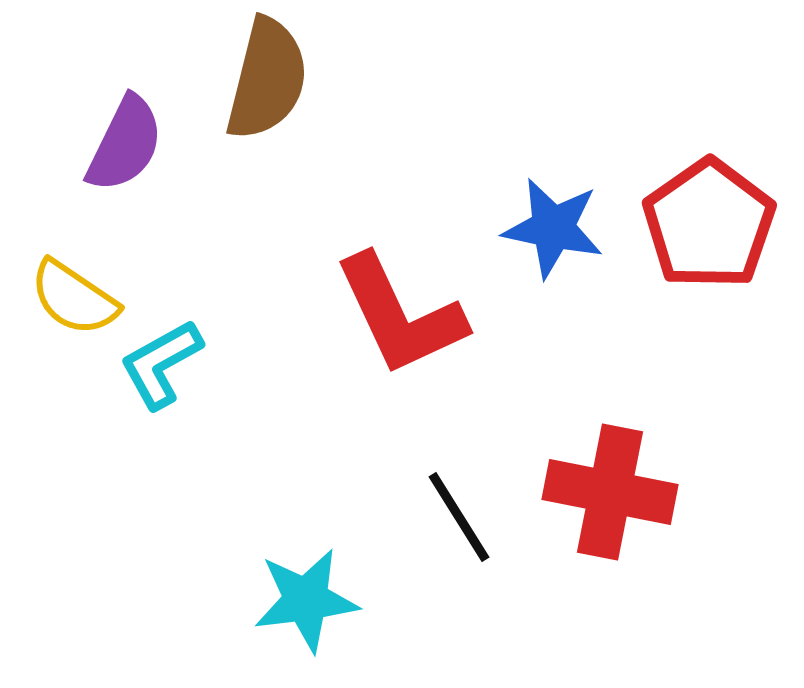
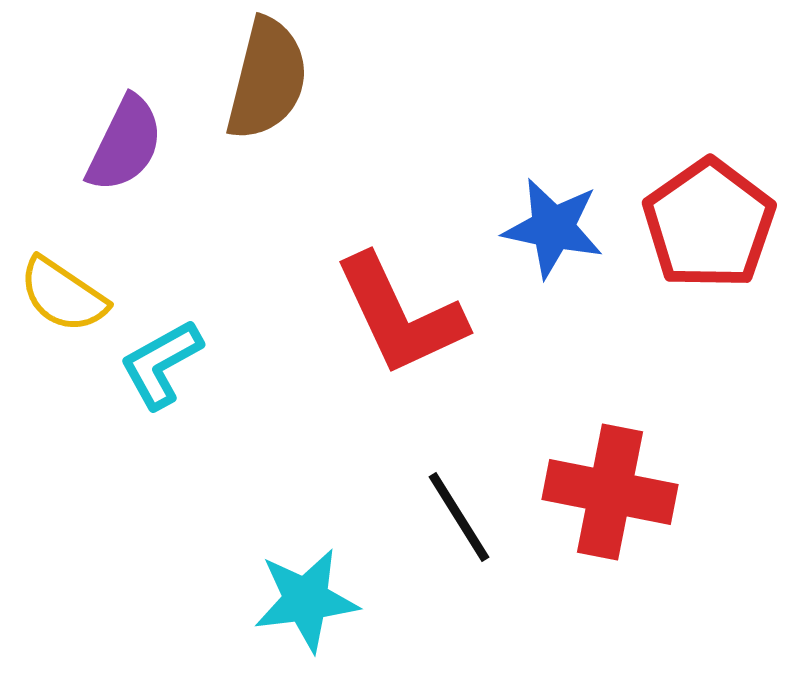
yellow semicircle: moved 11 px left, 3 px up
